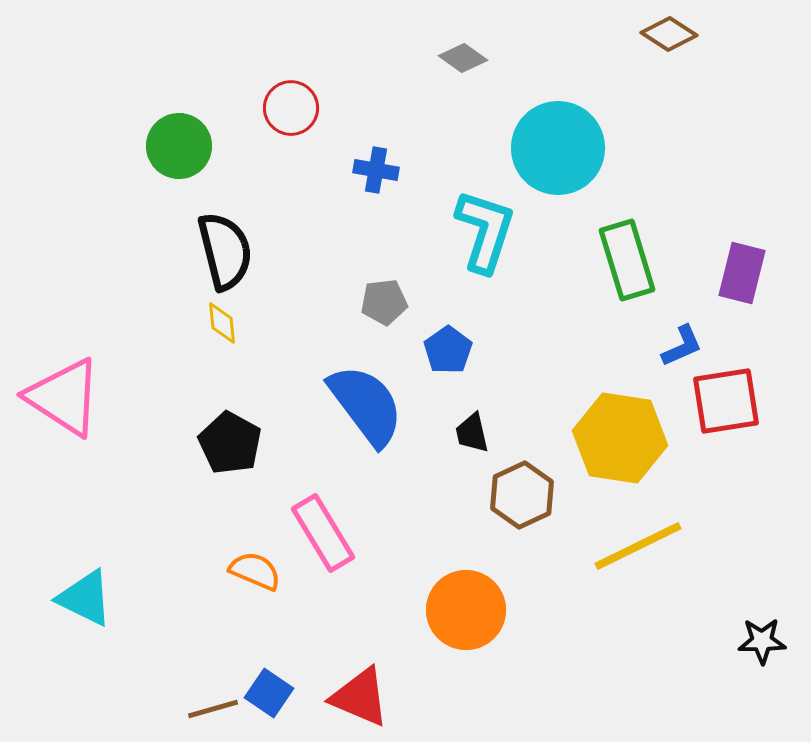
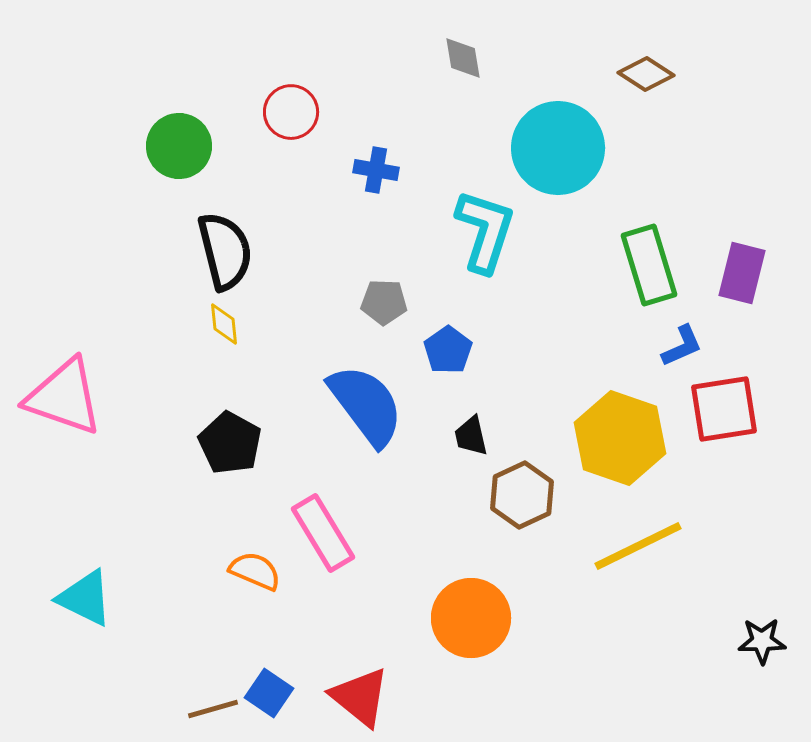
brown diamond: moved 23 px left, 40 px down
gray diamond: rotated 45 degrees clockwise
red circle: moved 4 px down
green rectangle: moved 22 px right, 5 px down
gray pentagon: rotated 9 degrees clockwise
yellow diamond: moved 2 px right, 1 px down
pink triangle: rotated 14 degrees counterclockwise
red square: moved 2 px left, 8 px down
black trapezoid: moved 1 px left, 3 px down
yellow hexagon: rotated 10 degrees clockwise
orange circle: moved 5 px right, 8 px down
red triangle: rotated 16 degrees clockwise
